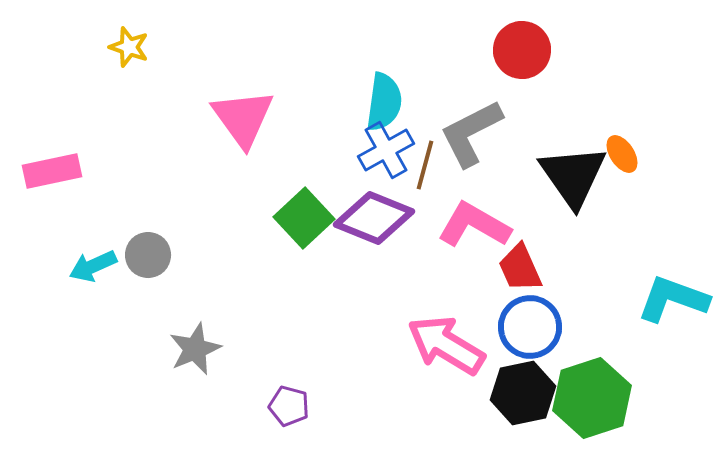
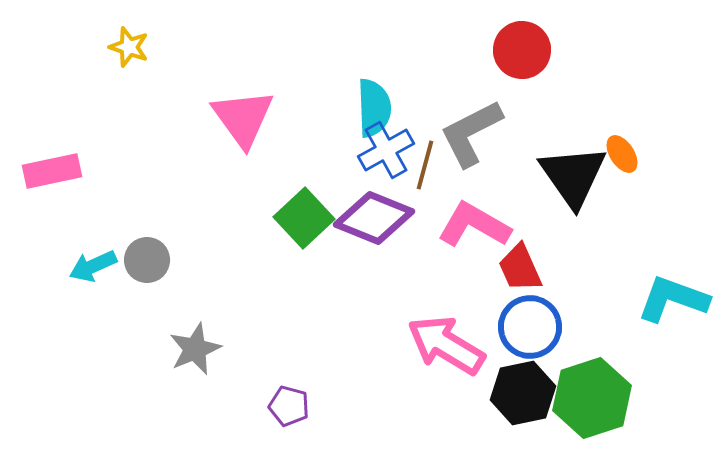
cyan semicircle: moved 10 px left, 6 px down; rotated 10 degrees counterclockwise
gray circle: moved 1 px left, 5 px down
